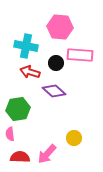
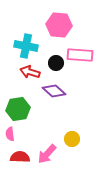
pink hexagon: moved 1 px left, 2 px up
yellow circle: moved 2 px left, 1 px down
